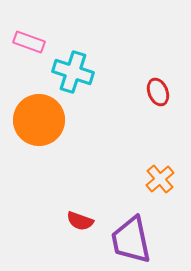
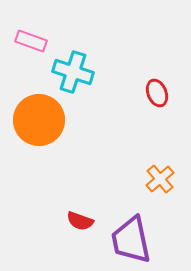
pink rectangle: moved 2 px right, 1 px up
red ellipse: moved 1 px left, 1 px down
